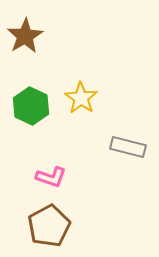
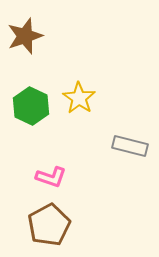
brown star: rotated 12 degrees clockwise
yellow star: moved 2 px left
gray rectangle: moved 2 px right, 1 px up
brown pentagon: moved 1 px up
